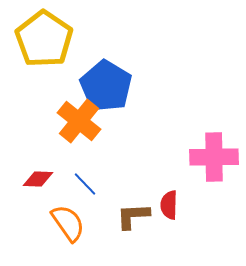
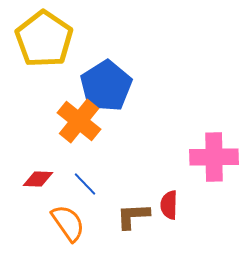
blue pentagon: rotated 9 degrees clockwise
